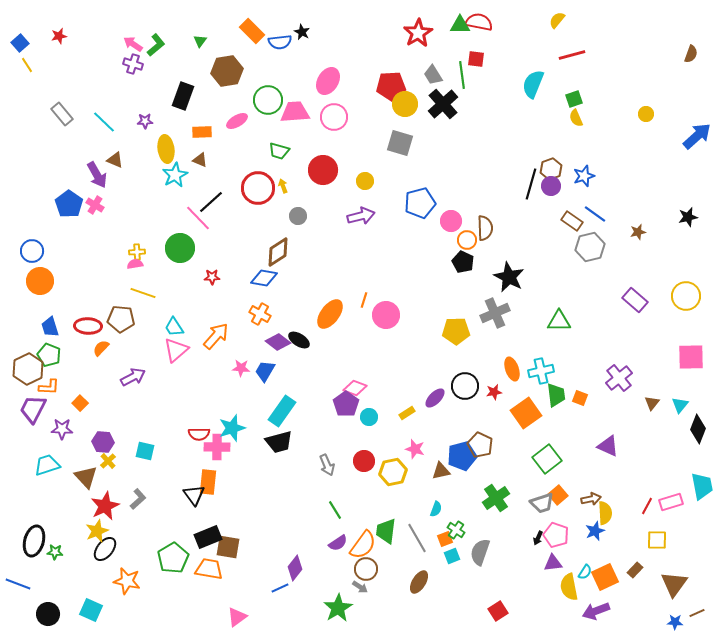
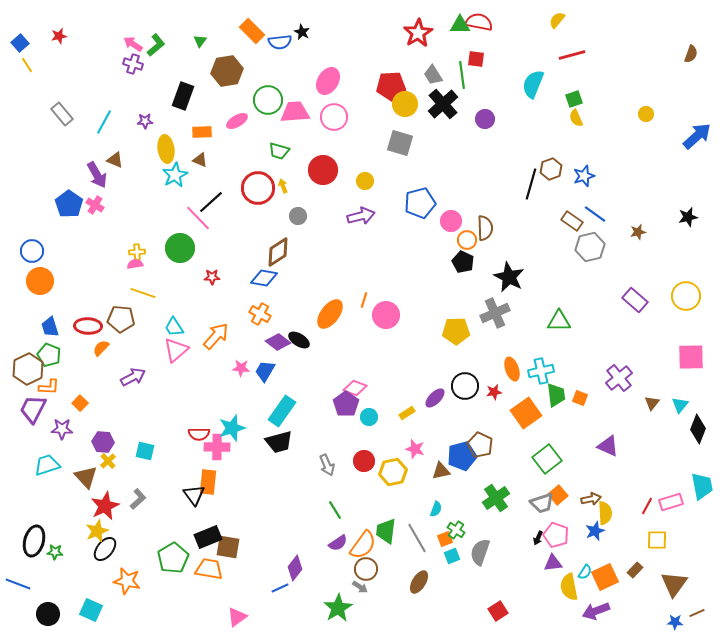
cyan line at (104, 122): rotated 75 degrees clockwise
purple circle at (551, 186): moved 66 px left, 67 px up
